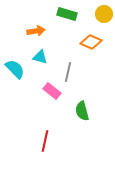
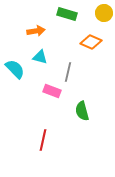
yellow circle: moved 1 px up
pink rectangle: rotated 18 degrees counterclockwise
red line: moved 2 px left, 1 px up
